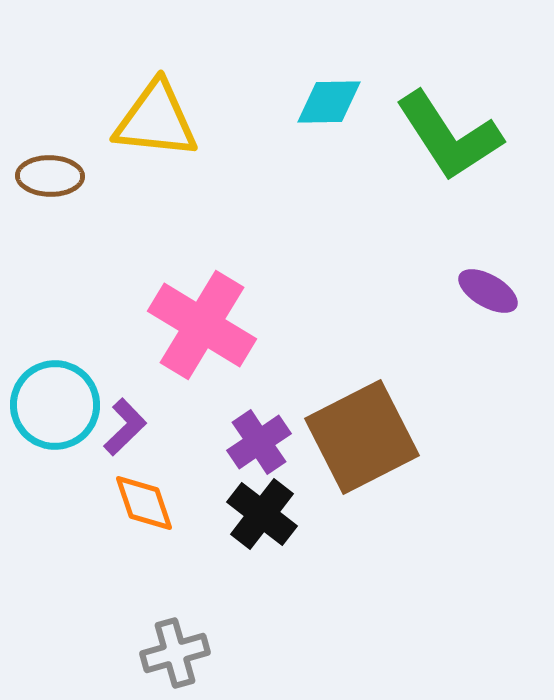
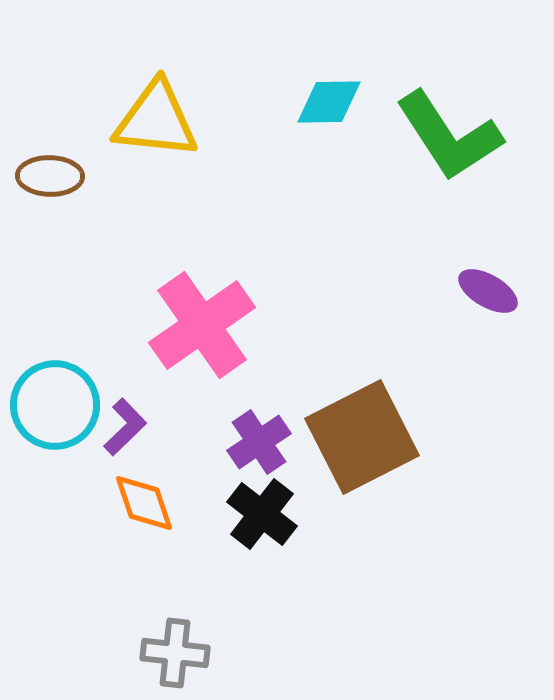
pink cross: rotated 24 degrees clockwise
gray cross: rotated 22 degrees clockwise
